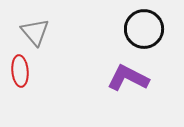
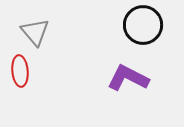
black circle: moved 1 px left, 4 px up
